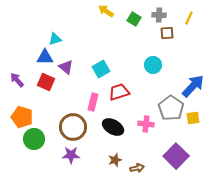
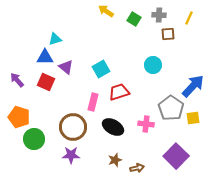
brown square: moved 1 px right, 1 px down
orange pentagon: moved 3 px left
